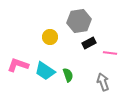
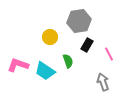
black rectangle: moved 2 px left, 2 px down; rotated 32 degrees counterclockwise
pink line: moved 1 px left, 1 px down; rotated 56 degrees clockwise
green semicircle: moved 14 px up
